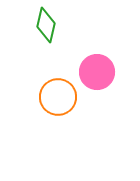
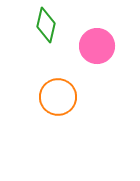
pink circle: moved 26 px up
